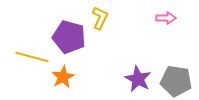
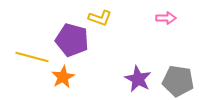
yellow L-shape: rotated 85 degrees clockwise
purple pentagon: moved 3 px right, 3 px down
gray pentagon: moved 2 px right
